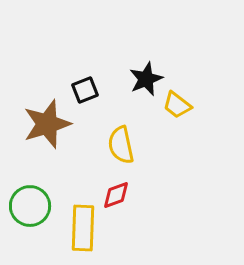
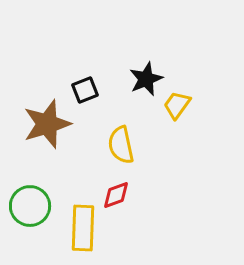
yellow trapezoid: rotated 88 degrees clockwise
